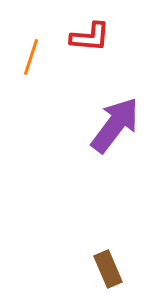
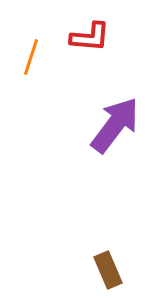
brown rectangle: moved 1 px down
